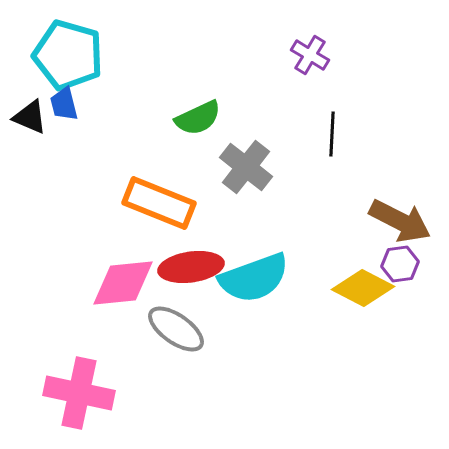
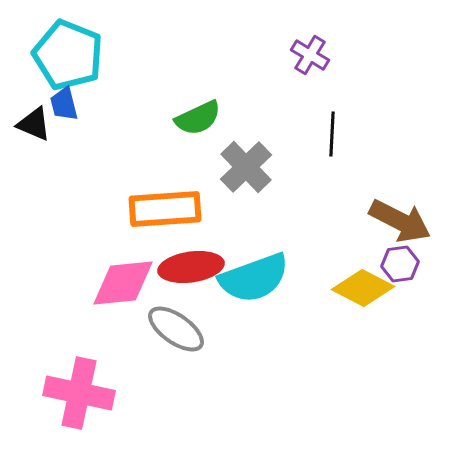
cyan pentagon: rotated 6 degrees clockwise
black triangle: moved 4 px right, 7 px down
gray cross: rotated 8 degrees clockwise
orange rectangle: moved 6 px right, 6 px down; rotated 26 degrees counterclockwise
